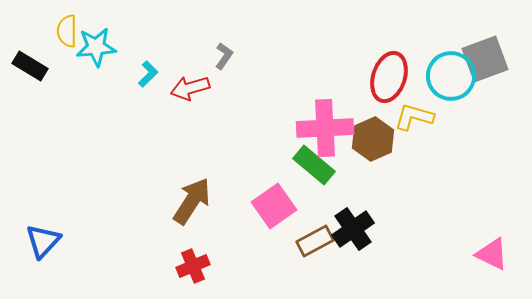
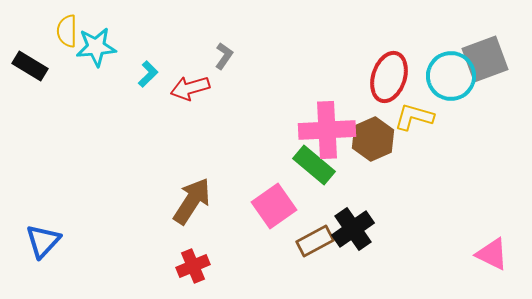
pink cross: moved 2 px right, 2 px down
